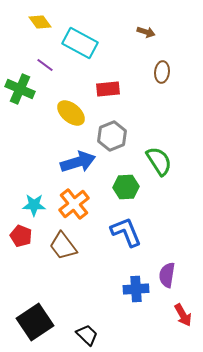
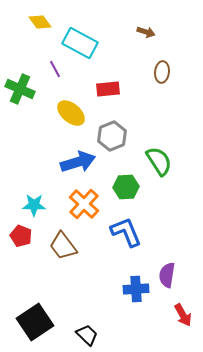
purple line: moved 10 px right, 4 px down; rotated 24 degrees clockwise
orange cross: moved 10 px right; rotated 8 degrees counterclockwise
